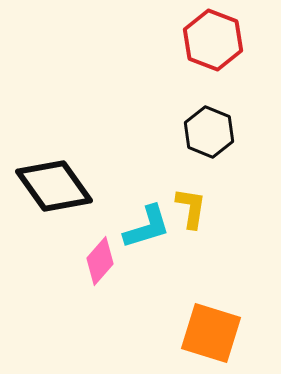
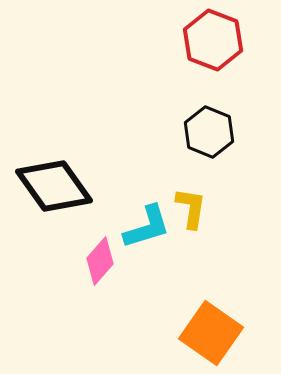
orange square: rotated 18 degrees clockwise
